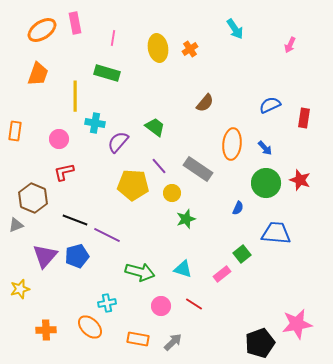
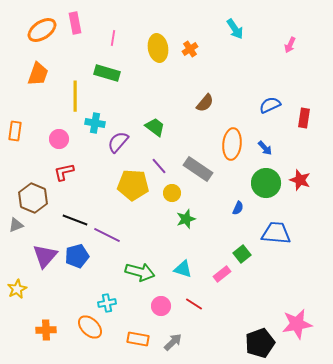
yellow star at (20, 289): moved 3 px left; rotated 12 degrees counterclockwise
